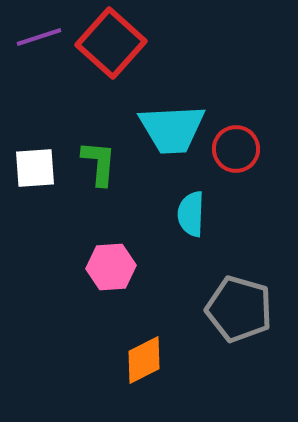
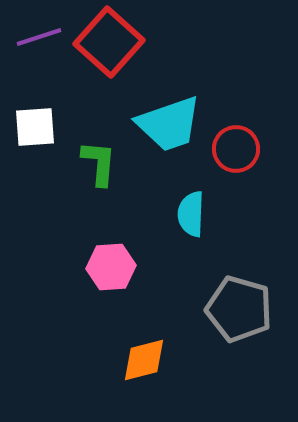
red square: moved 2 px left, 1 px up
cyan trapezoid: moved 3 px left, 5 px up; rotated 16 degrees counterclockwise
white square: moved 41 px up
orange diamond: rotated 12 degrees clockwise
